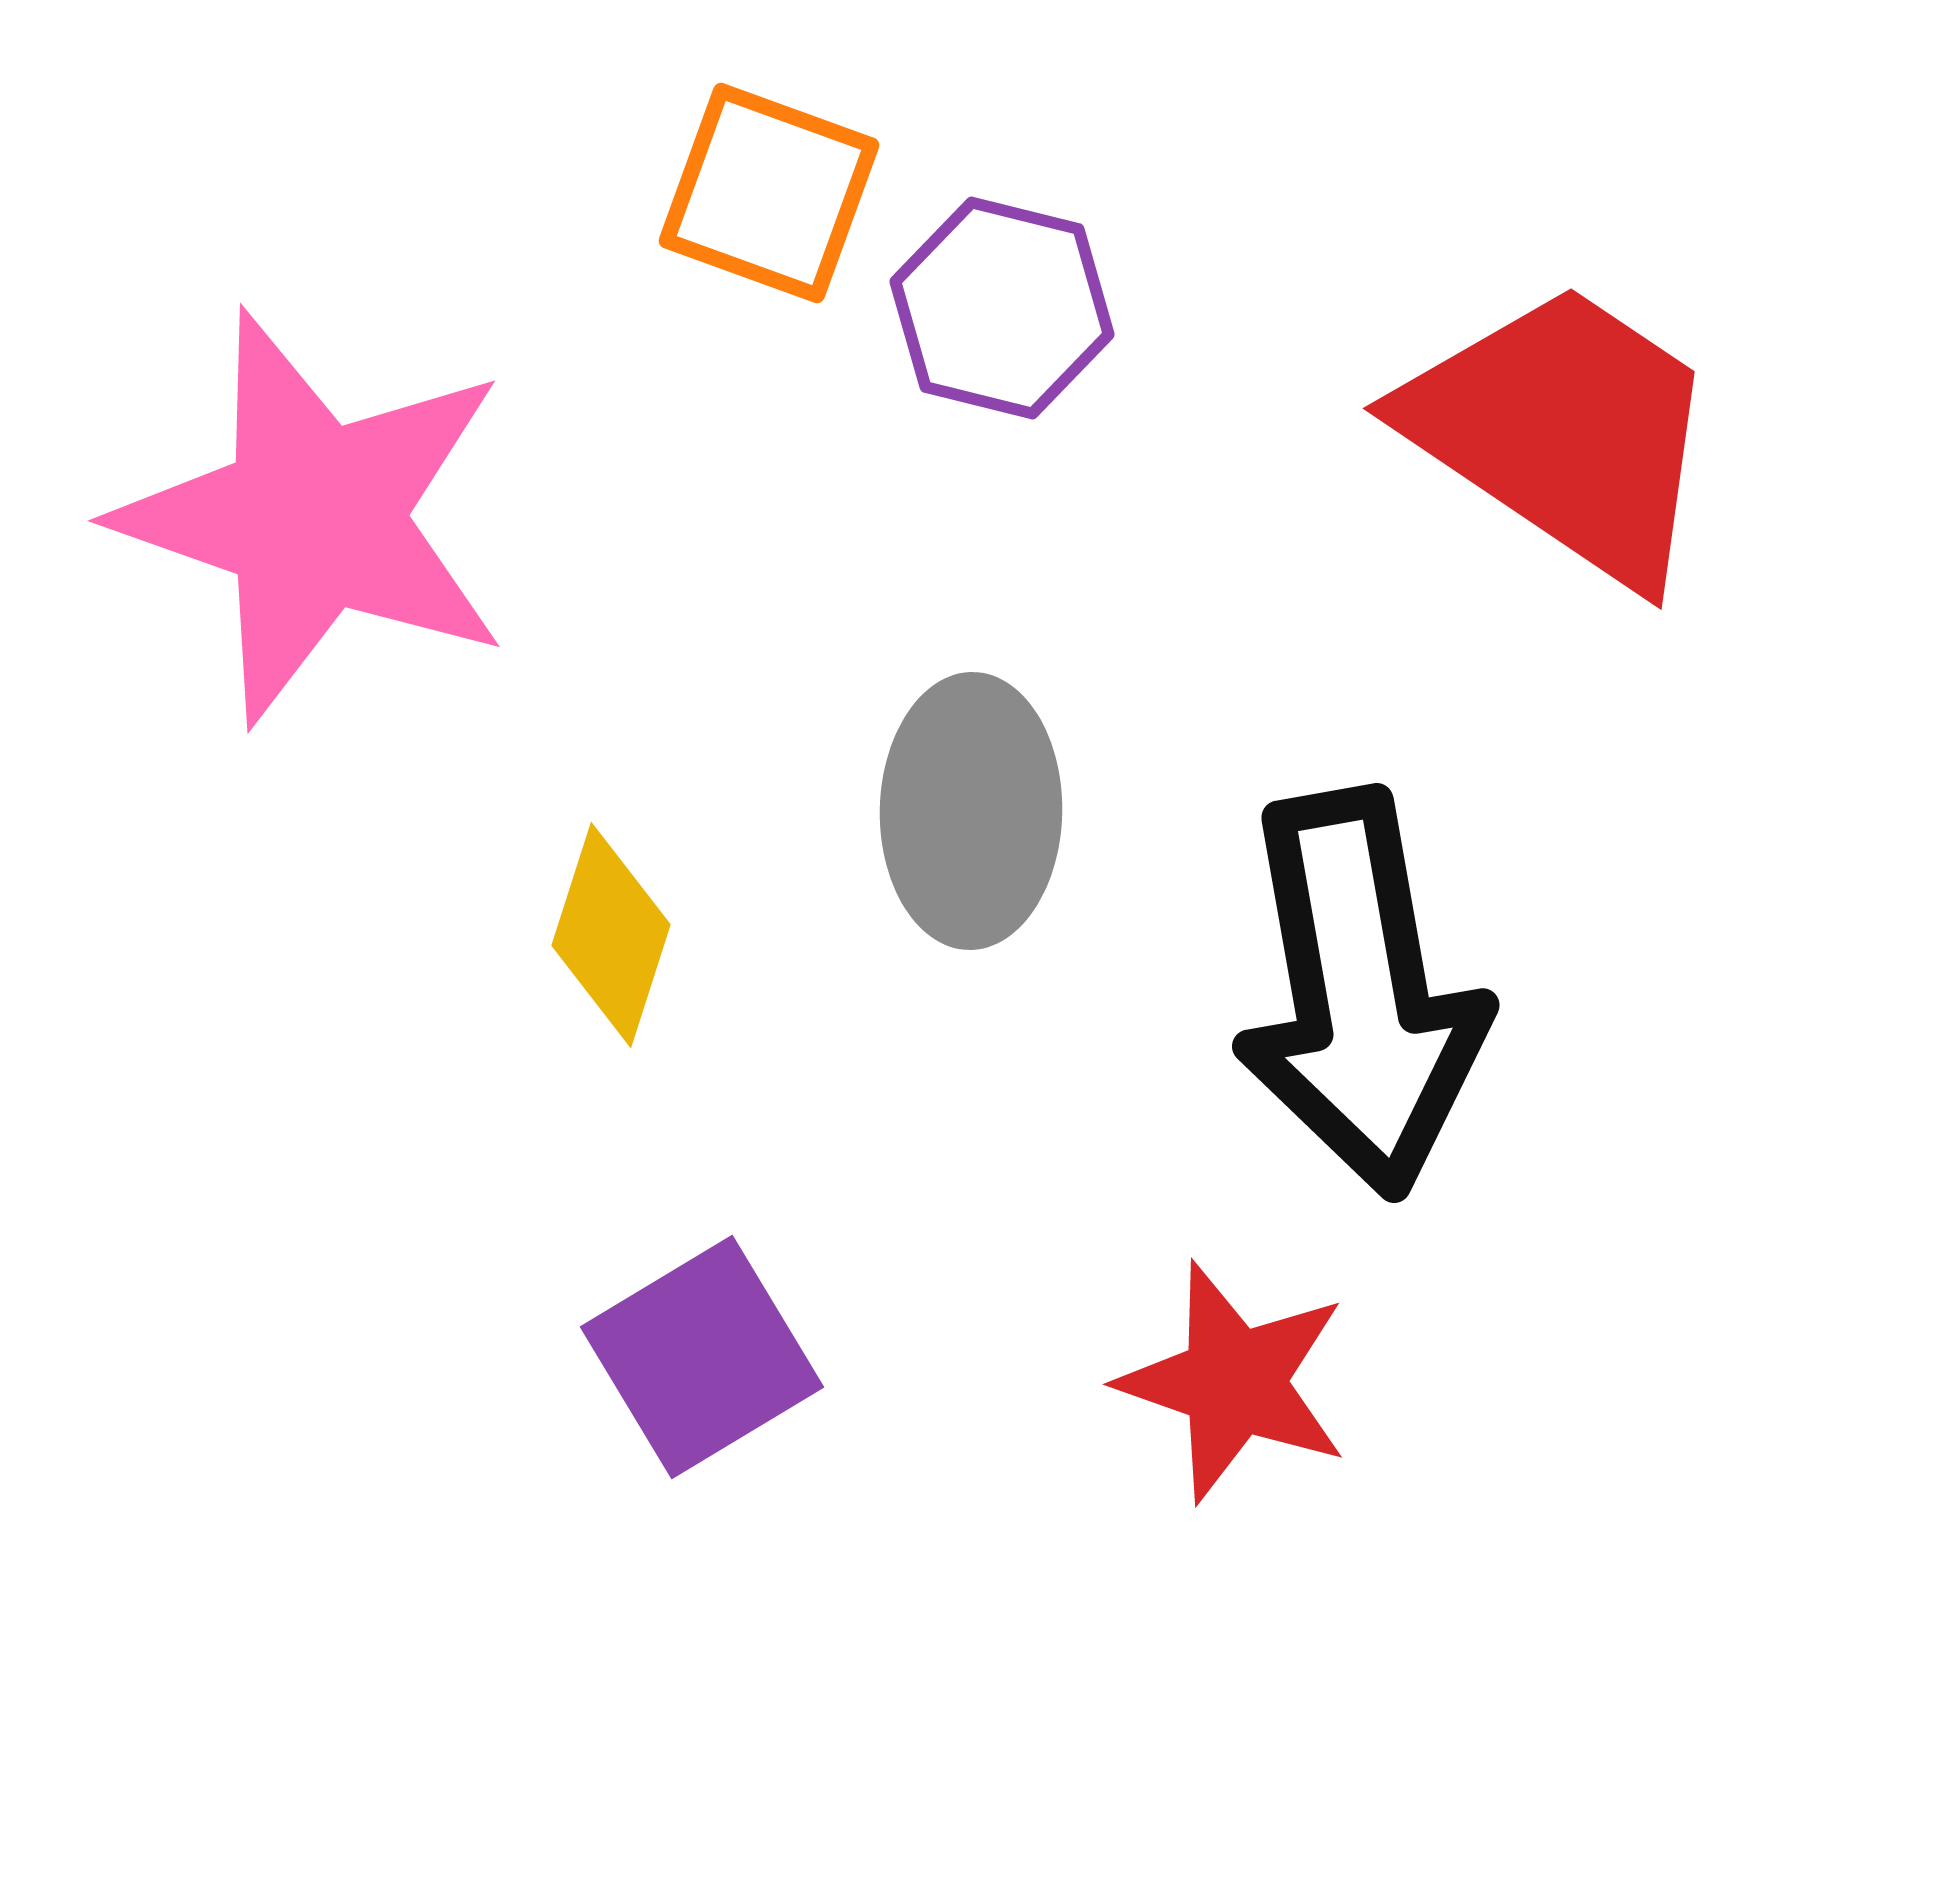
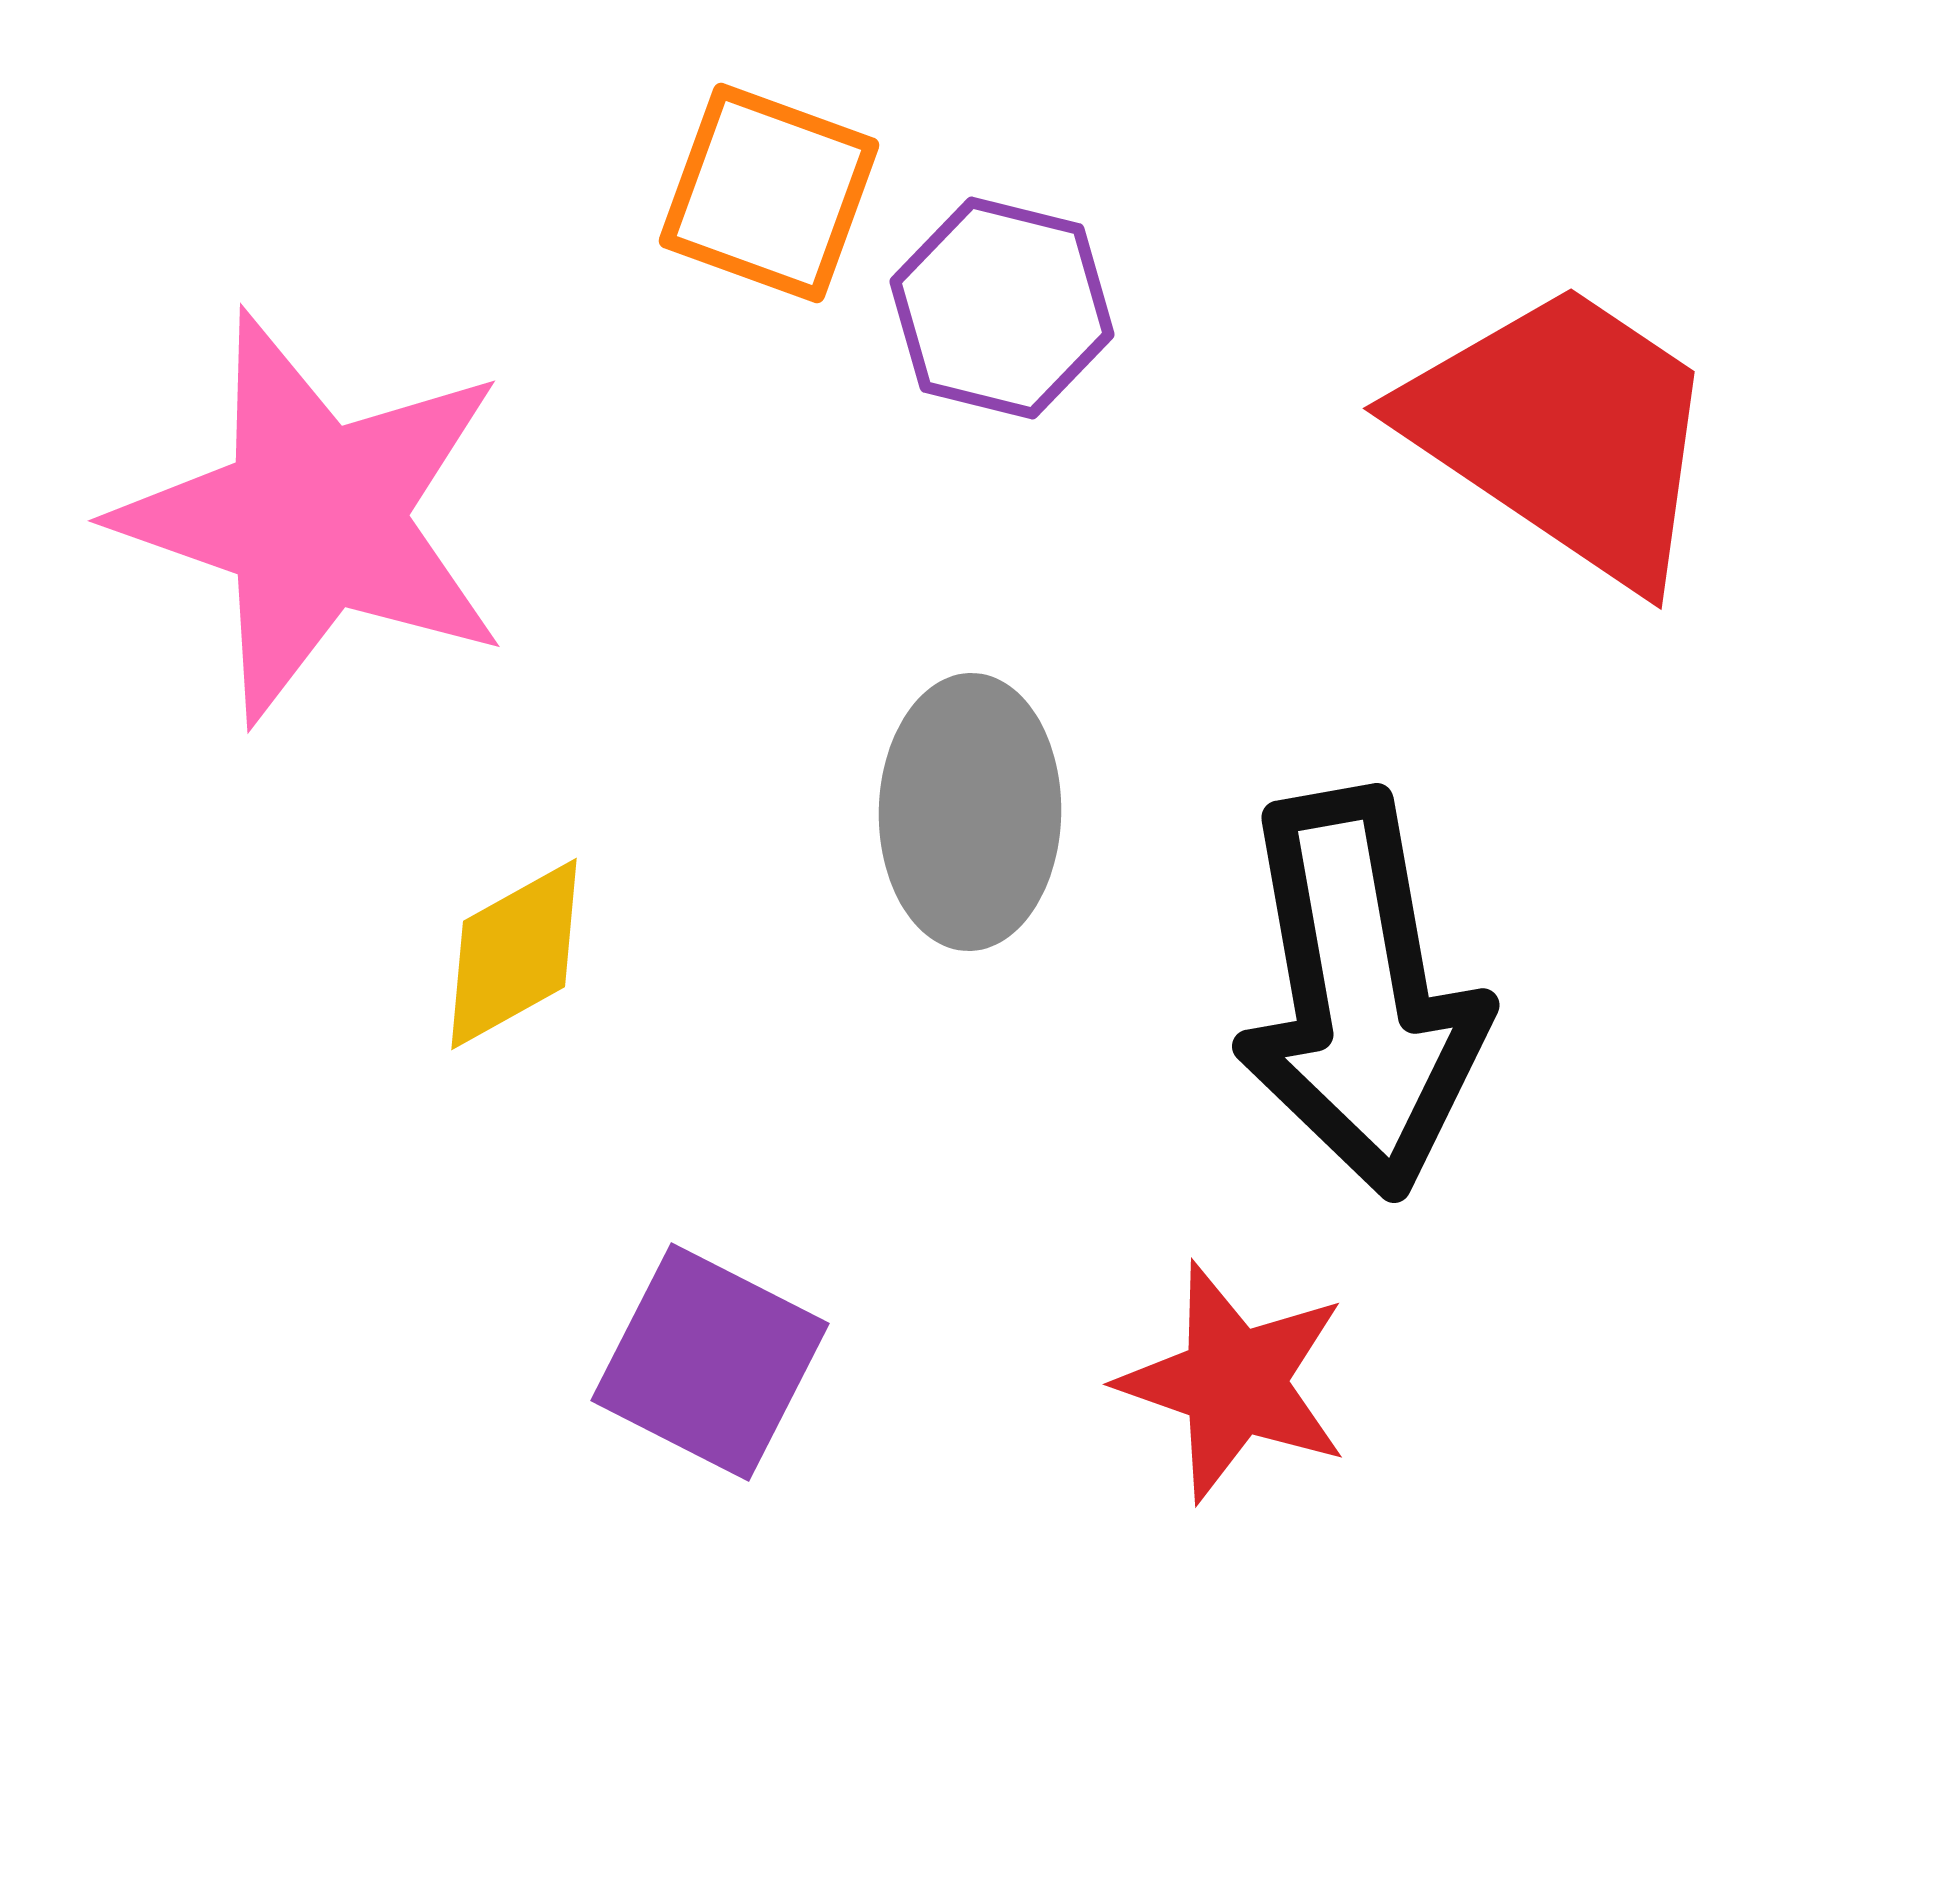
gray ellipse: moved 1 px left, 1 px down
yellow diamond: moved 97 px left, 19 px down; rotated 43 degrees clockwise
purple square: moved 8 px right, 5 px down; rotated 32 degrees counterclockwise
